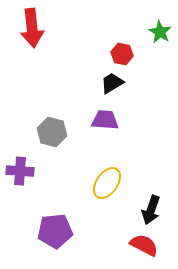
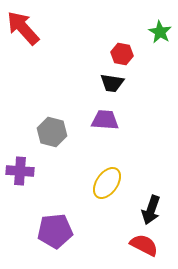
red arrow: moved 9 px left; rotated 144 degrees clockwise
black trapezoid: rotated 140 degrees counterclockwise
